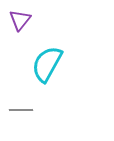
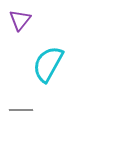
cyan semicircle: moved 1 px right
